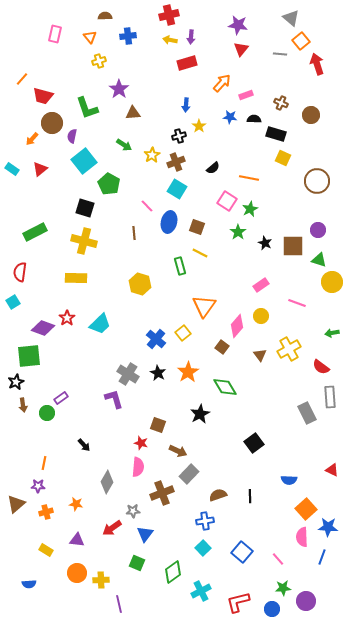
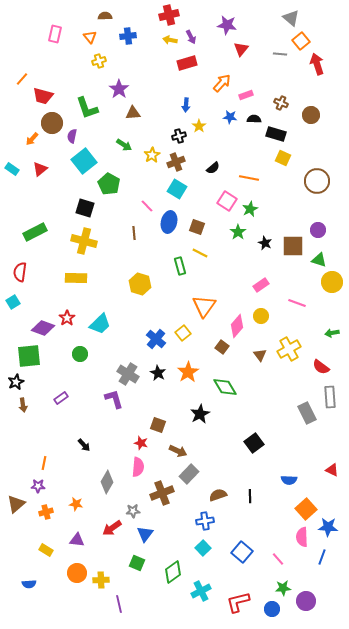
purple star at (238, 25): moved 11 px left
purple arrow at (191, 37): rotated 32 degrees counterclockwise
green circle at (47, 413): moved 33 px right, 59 px up
